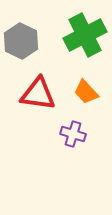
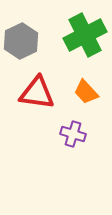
gray hexagon: rotated 8 degrees clockwise
red triangle: moved 1 px left, 1 px up
